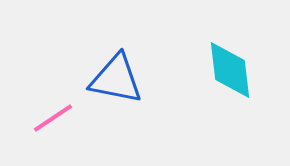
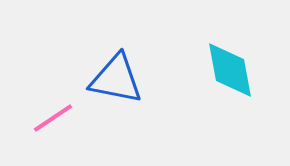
cyan diamond: rotated 4 degrees counterclockwise
